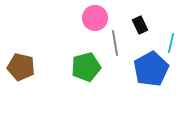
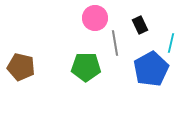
green pentagon: rotated 16 degrees clockwise
